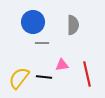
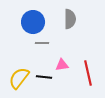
gray semicircle: moved 3 px left, 6 px up
red line: moved 1 px right, 1 px up
